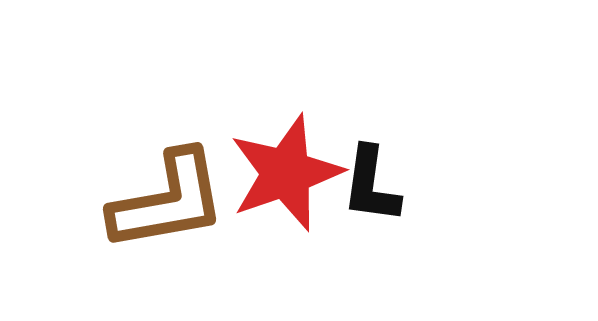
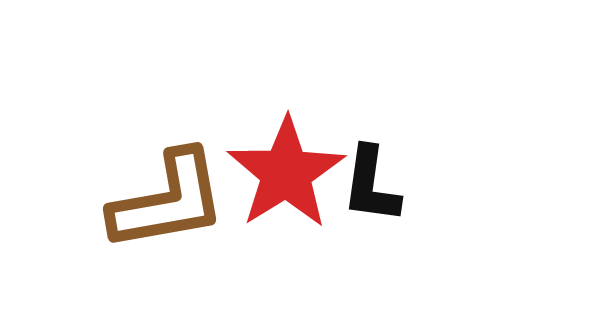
red star: rotated 13 degrees counterclockwise
